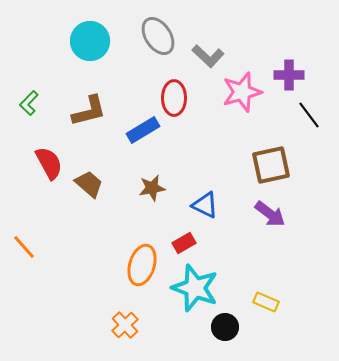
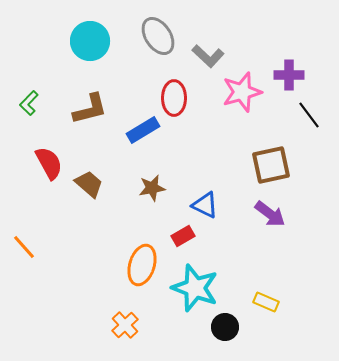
brown L-shape: moved 1 px right, 2 px up
red rectangle: moved 1 px left, 7 px up
